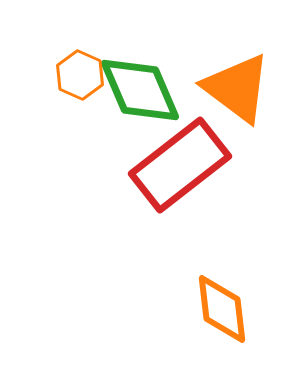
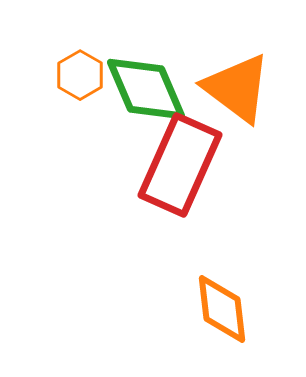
orange hexagon: rotated 6 degrees clockwise
green diamond: moved 6 px right, 1 px up
red rectangle: rotated 28 degrees counterclockwise
